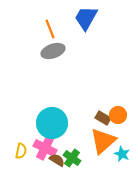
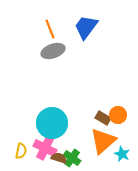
blue trapezoid: moved 9 px down; rotated 8 degrees clockwise
brown semicircle: moved 2 px right, 2 px up; rotated 14 degrees counterclockwise
